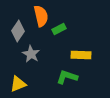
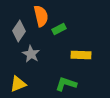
gray diamond: moved 1 px right
green L-shape: moved 1 px left, 7 px down
